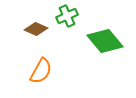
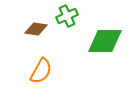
brown diamond: rotated 15 degrees counterclockwise
green diamond: rotated 51 degrees counterclockwise
